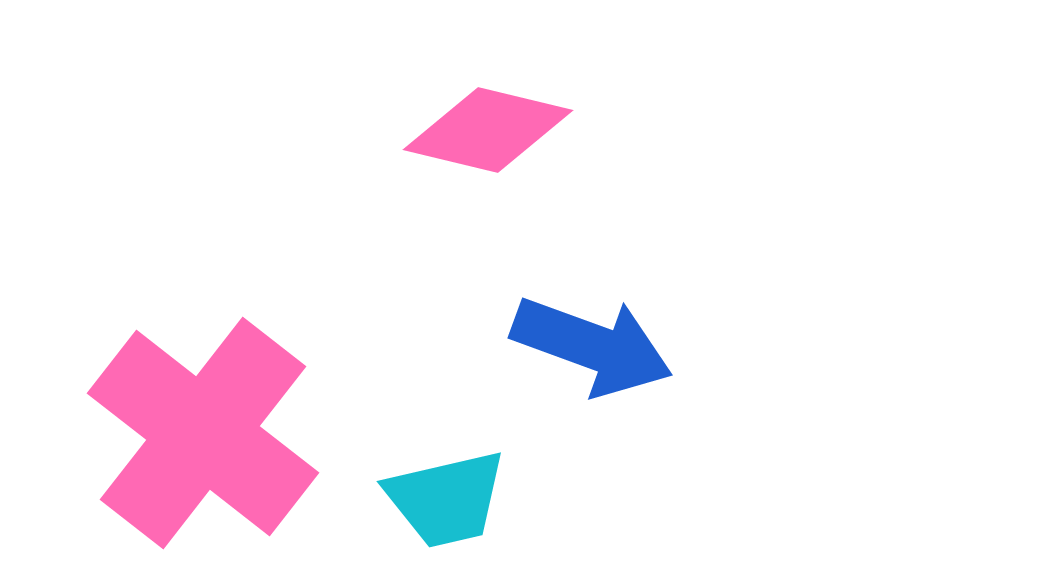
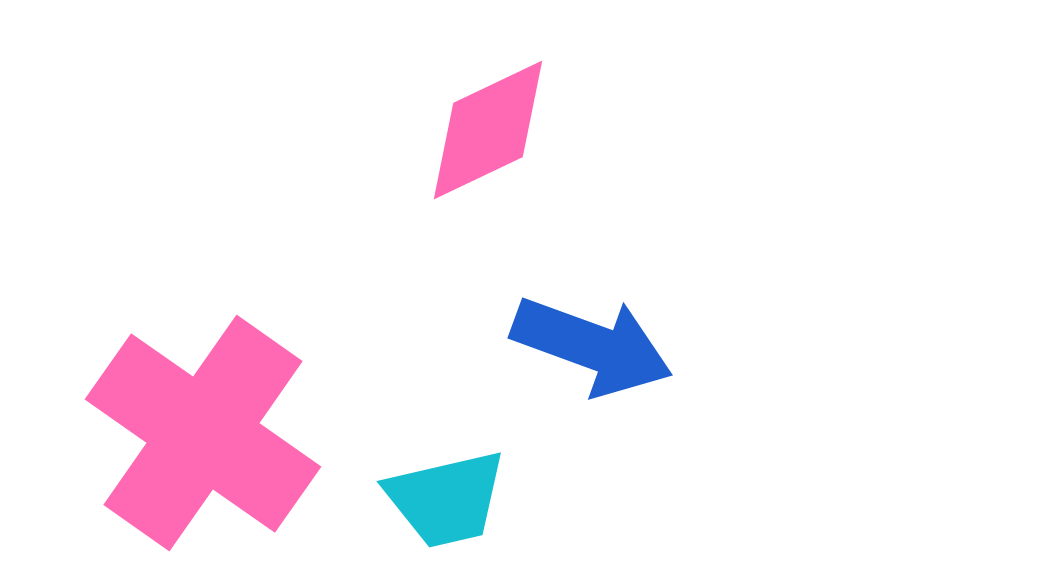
pink diamond: rotated 39 degrees counterclockwise
pink cross: rotated 3 degrees counterclockwise
